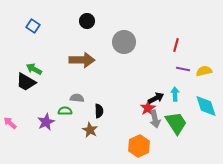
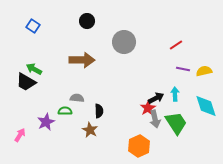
red line: rotated 40 degrees clockwise
pink arrow: moved 10 px right, 12 px down; rotated 80 degrees clockwise
